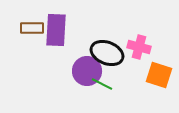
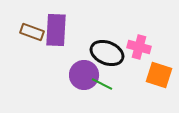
brown rectangle: moved 4 px down; rotated 20 degrees clockwise
purple circle: moved 3 px left, 4 px down
